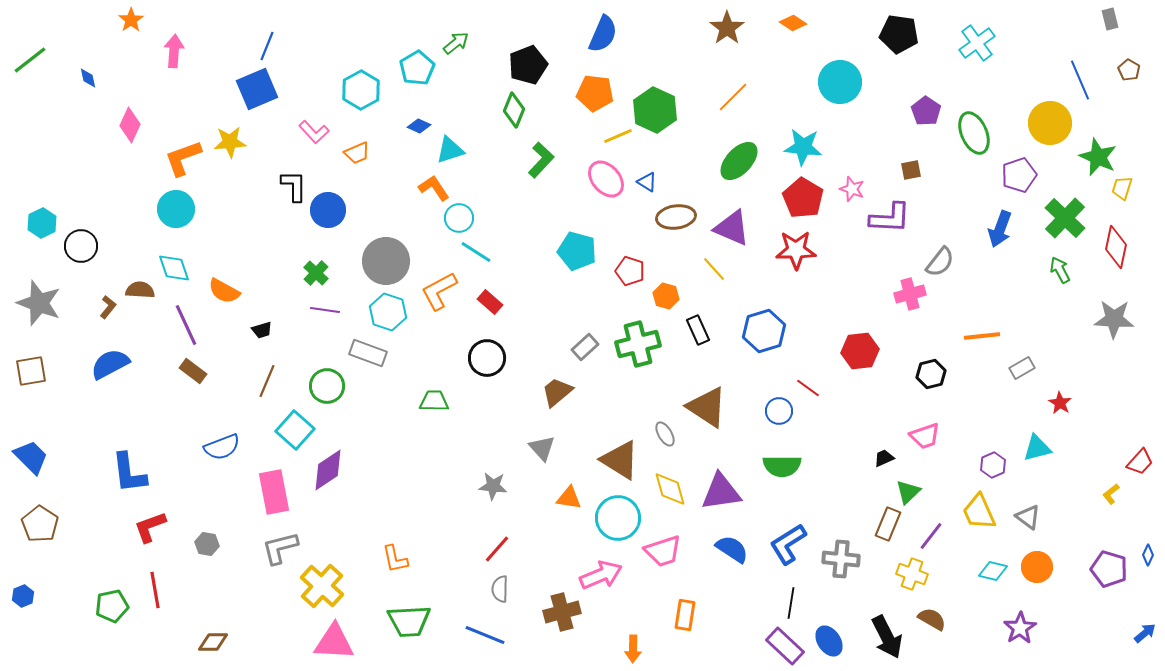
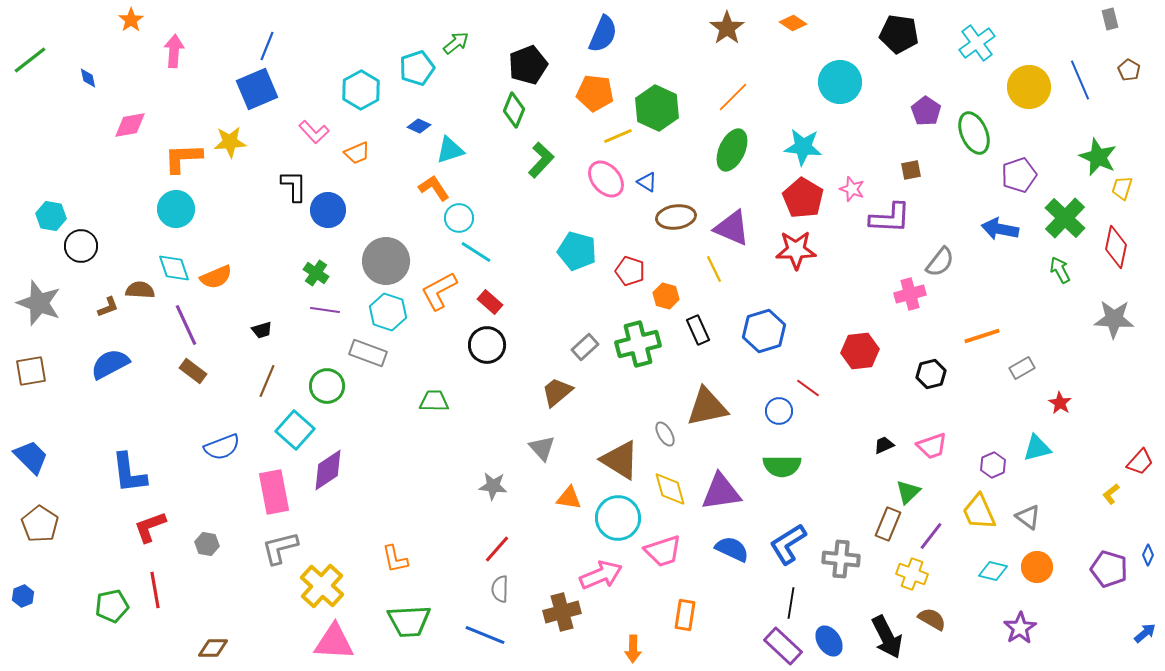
cyan pentagon at (417, 68): rotated 12 degrees clockwise
green hexagon at (655, 110): moved 2 px right, 2 px up
yellow circle at (1050, 123): moved 21 px left, 36 px up
pink diamond at (130, 125): rotated 56 degrees clockwise
orange L-shape at (183, 158): rotated 18 degrees clockwise
green ellipse at (739, 161): moved 7 px left, 11 px up; rotated 18 degrees counterclockwise
cyan hexagon at (42, 223): moved 9 px right, 7 px up; rotated 24 degrees counterclockwise
blue arrow at (1000, 229): rotated 81 degrees clockwise
yellow line at (714, 269): rotated 16 degrees clockwise
green cross at (316, 273): rotated 10 degrees counterclockwise
orange semicircle at (224, 291): moved 8 px left, 14 px up; rotated 52 degrees counterclockwise
brown L-shape at (108, 307): rotated 30 degrees clockwise
orange line at (982, 336): rotated 12 degrees counterclockwise
black circle at (487, 358): moved 13 px up
brown triangle at (707, 407): rotated 45 degrees counterclockwise
pink trapezoid at (925, 436): moved 7 px right, 10 px down
black trapezoid at (884, 458): moved 13 px up
blue semicircle at (732, 549): rotated 8 degrees counterclockwise
brown diamond at (213, 642): moved 6 px down
purple rectangle at (785, 646): moved 2 px left
